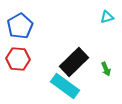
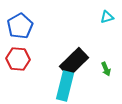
cyan rectangle: rotated 68 degrees clockwise
